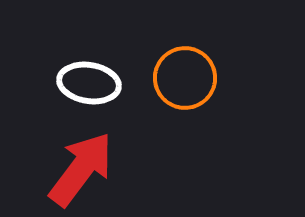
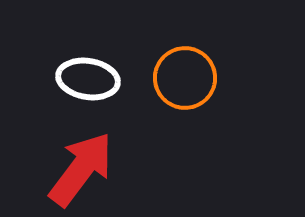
white ellipse: moved 1 px left, 4 px up
